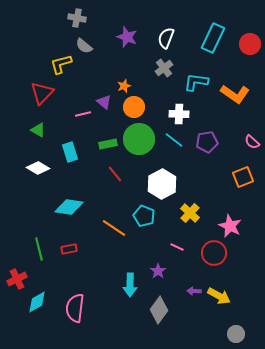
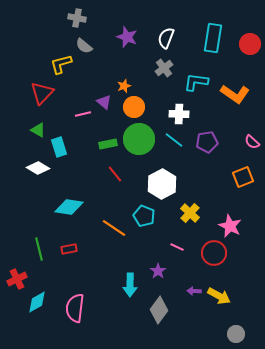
cyan rectangle at (213, 38): rotated 16 degrees counterclockwise
cyan rectangle at (70, 152): moved 11 px left, 5 px up
